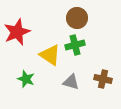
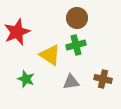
green cross: moved 1 px right
gray triangle: rotated 24 degrees counterclockwise
